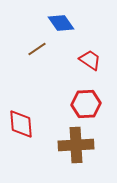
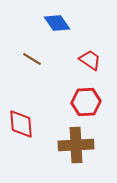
blue diamond: moved 4 px left
brown line: moved 5 px left, 10 px down; rotated 66 degrees clockwise
red hexagon: moved 2 px up
